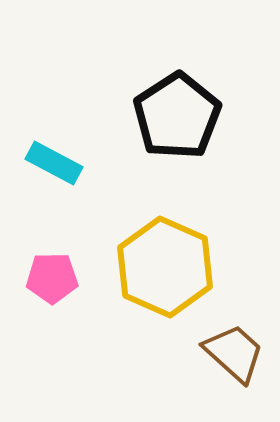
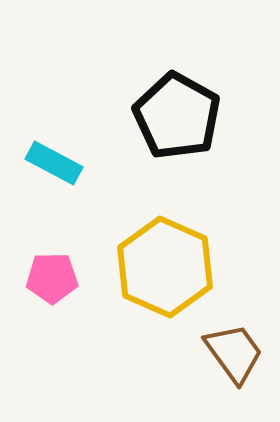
black pentagon: rotated 10 degrees counterclockwise
brown trapezoid: rotated 12 degrees clockwise
